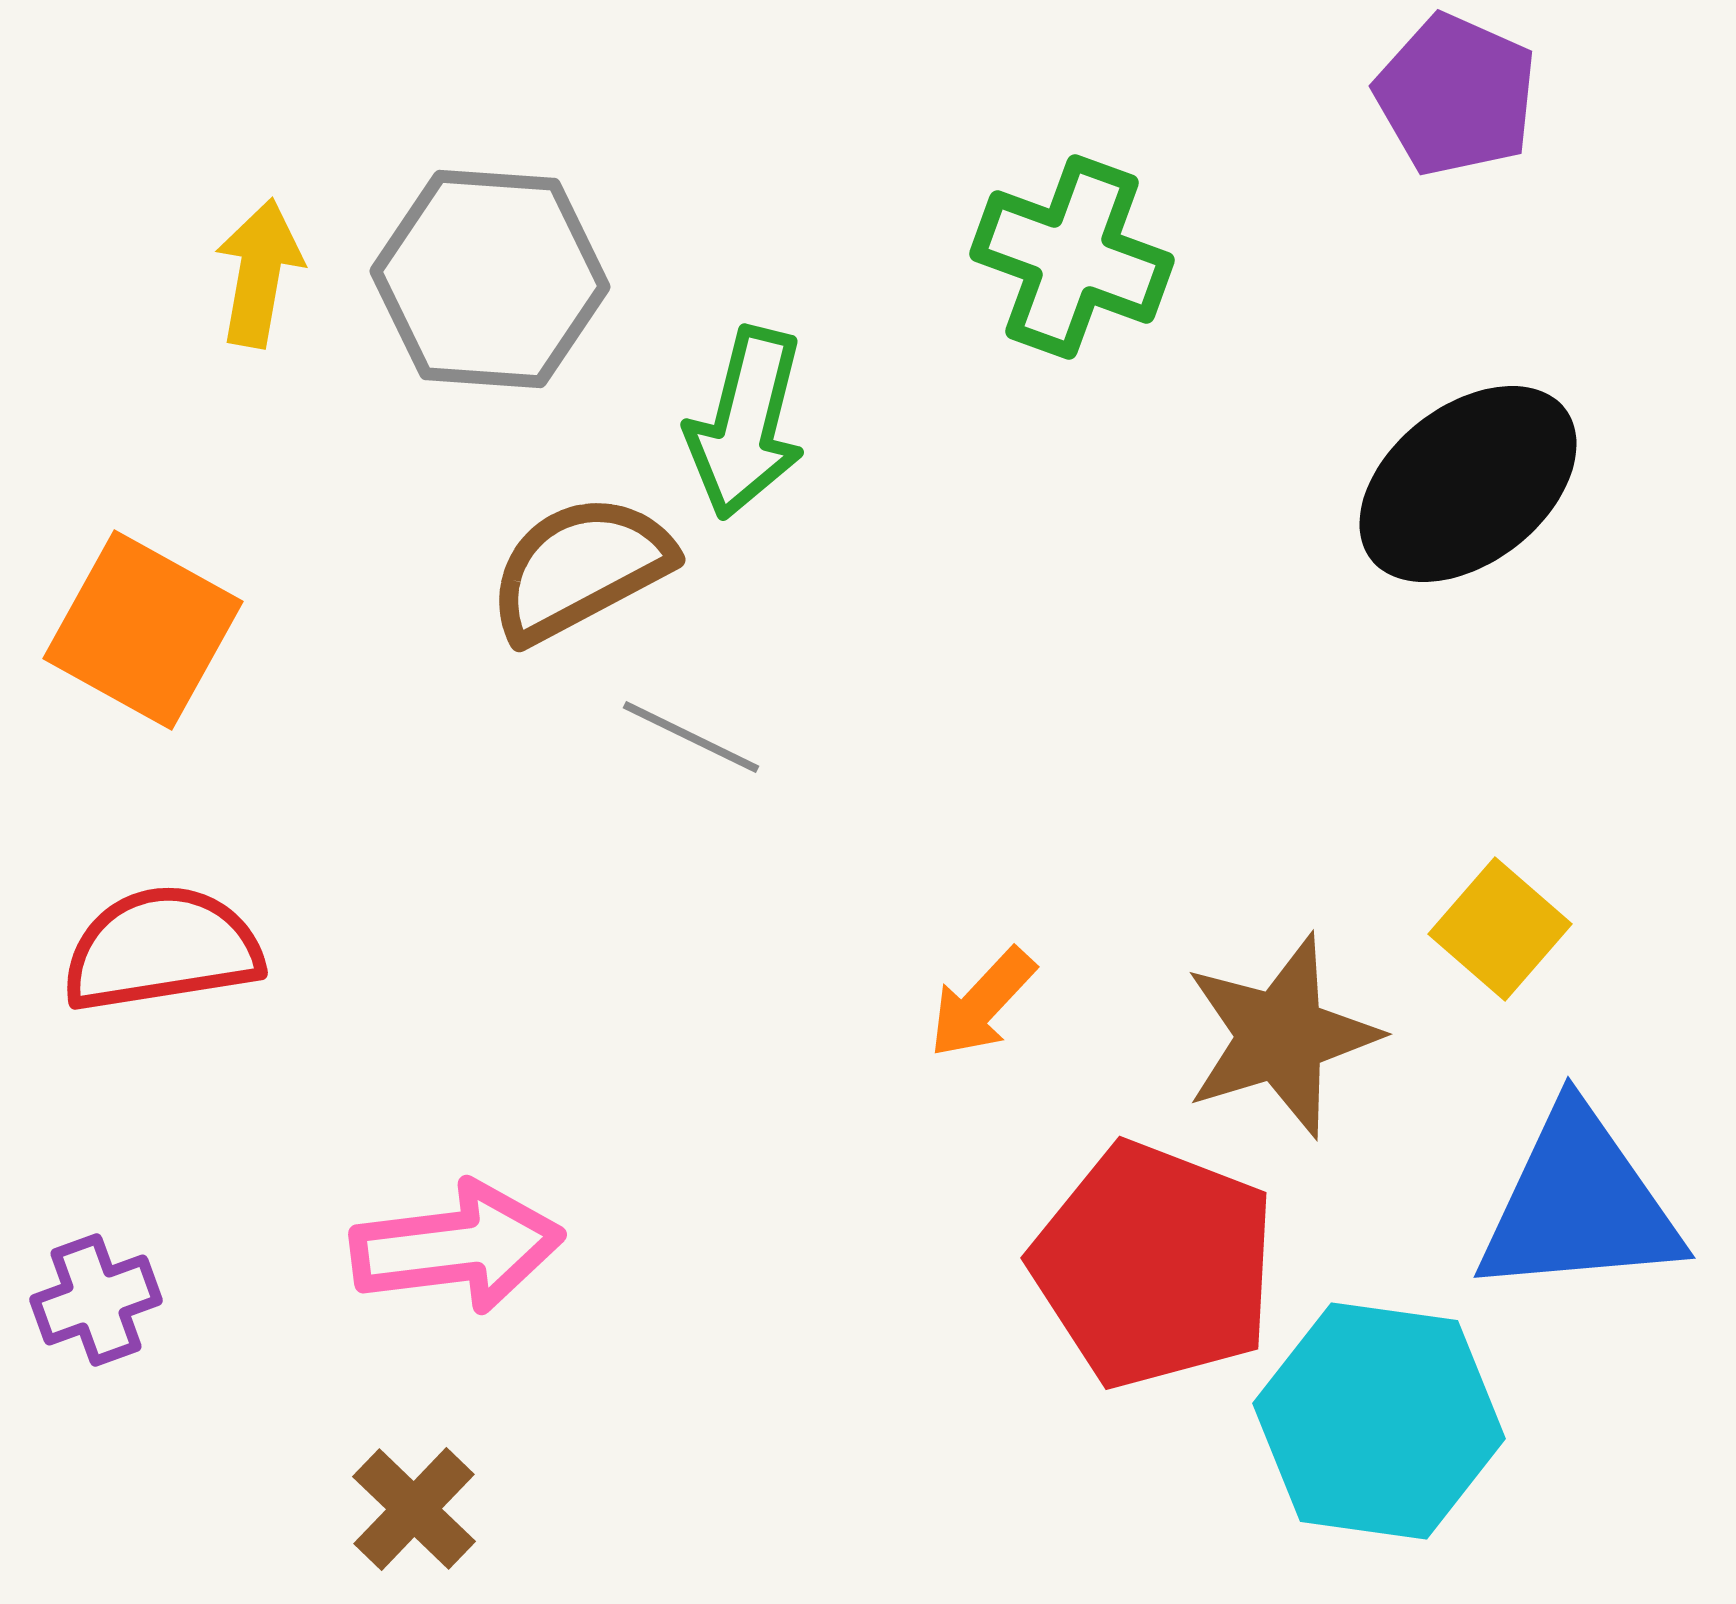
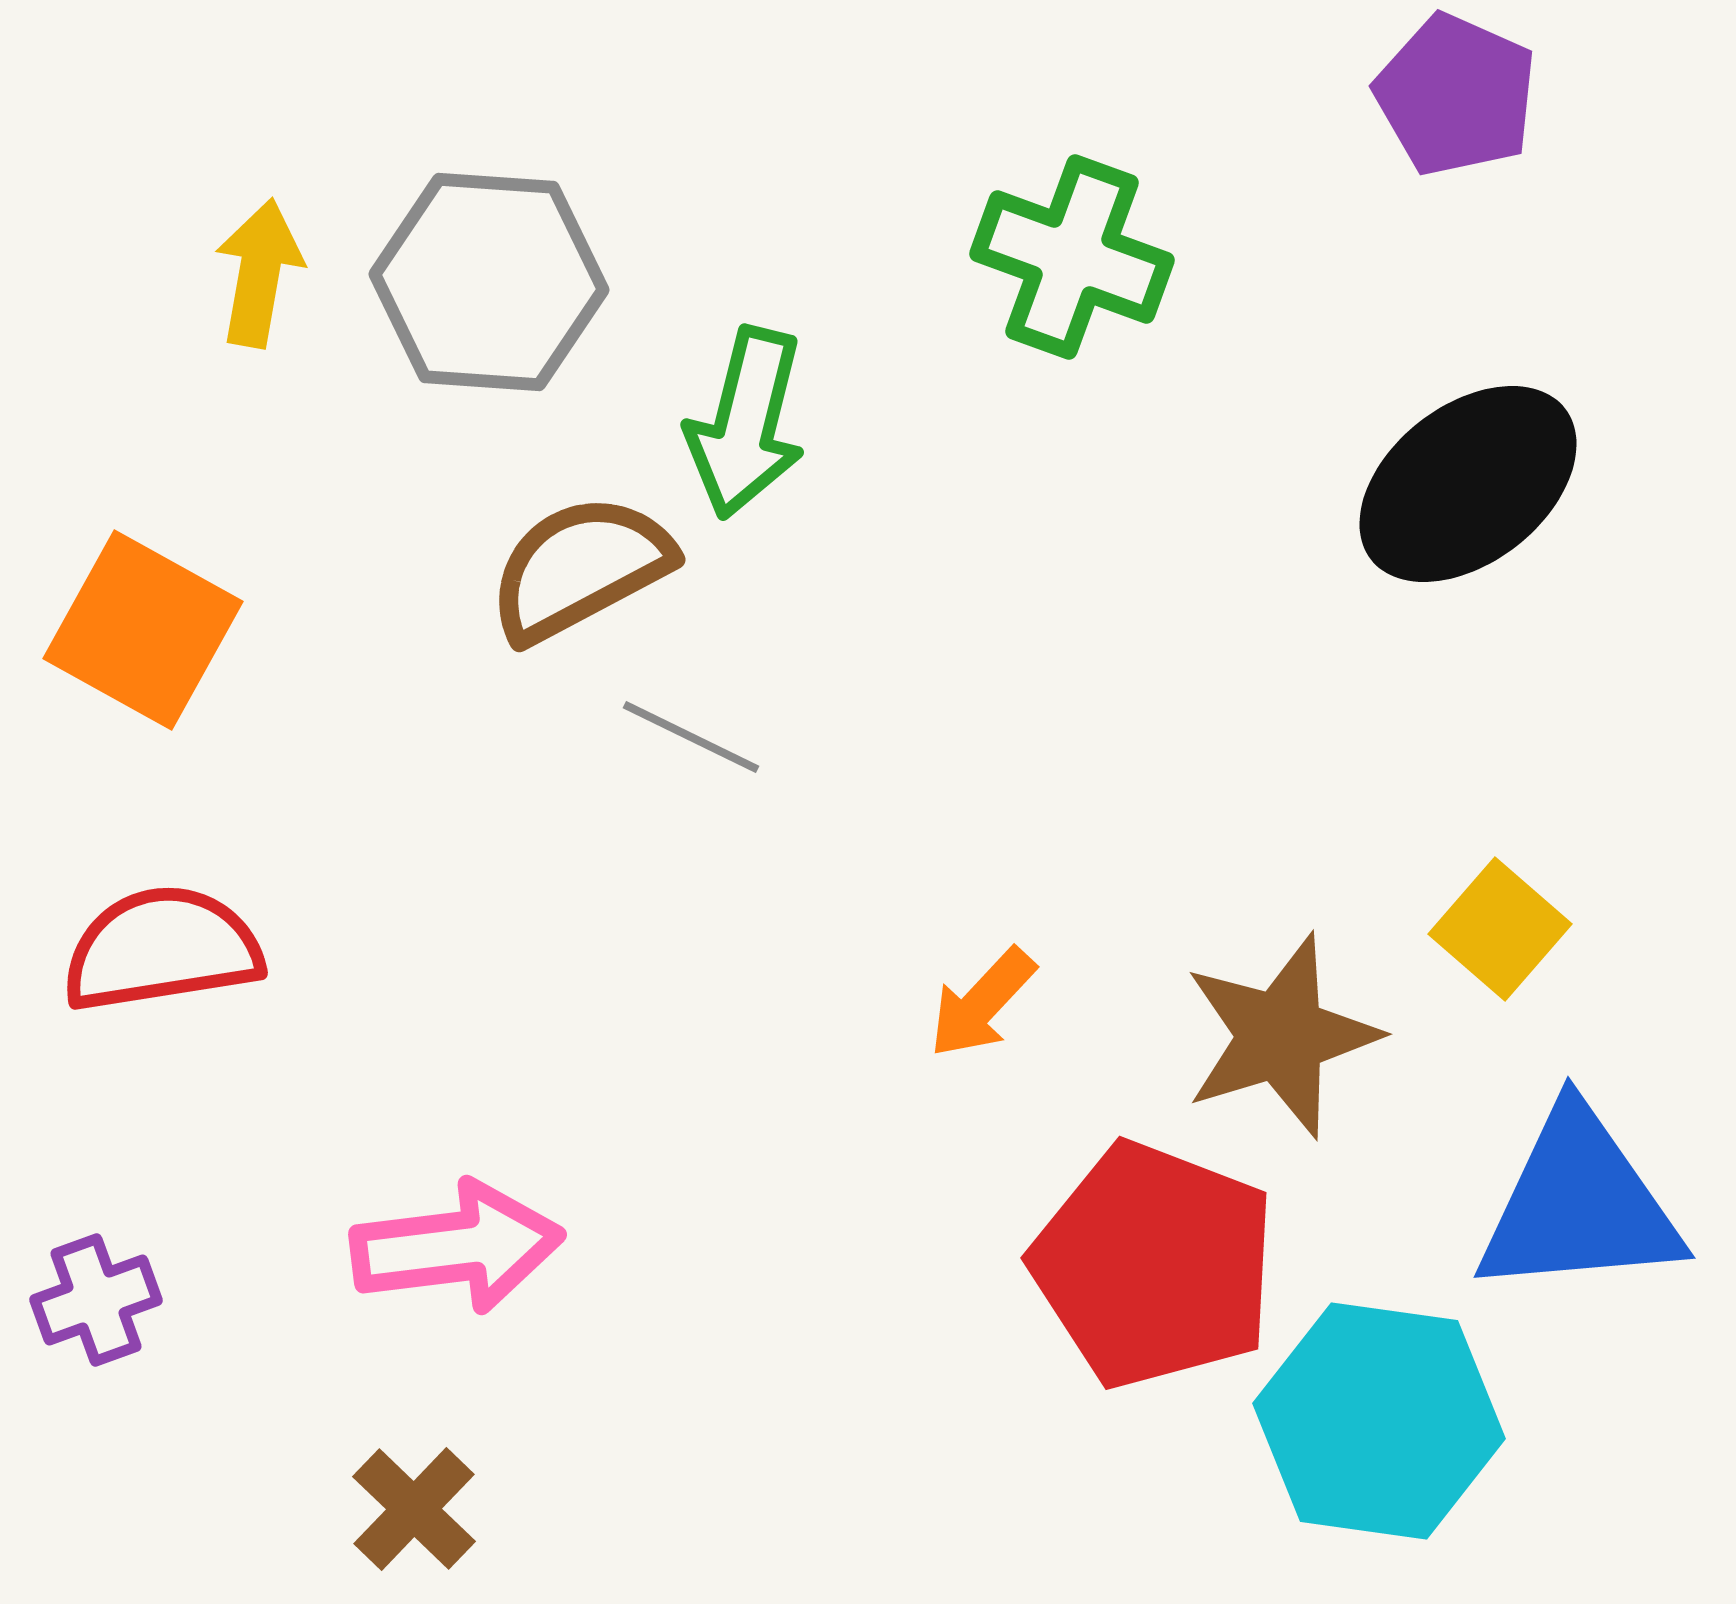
gray hexagon: moved 1 px left, 3 px down
